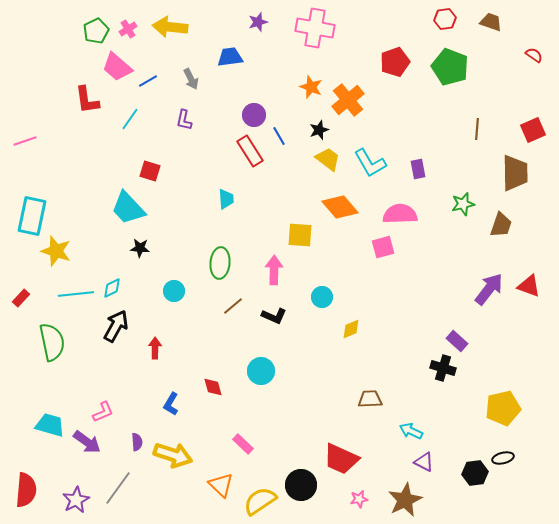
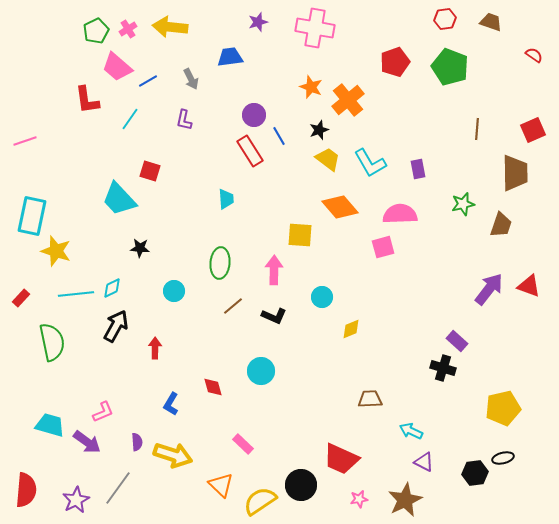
cyan trapezoid at (128, 208): moved 9 px left, 9 px up
